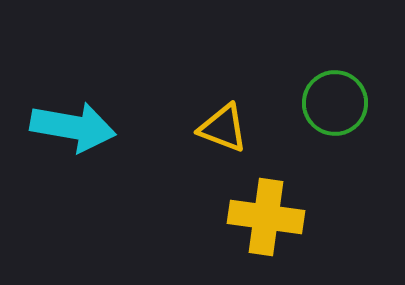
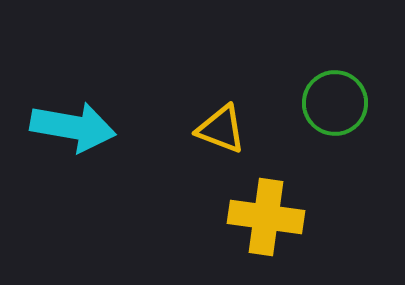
yellow triangle: moved 2 px left, 1 px down
